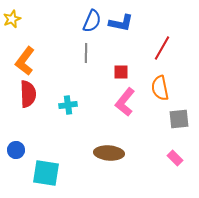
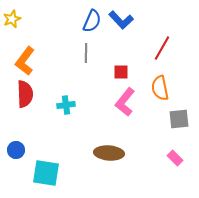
blue L-shape: moved 3 px up; rotated 35 degrees clockwise
red semicircle: moved 3 px left
cyan cross: moved 2 px left
